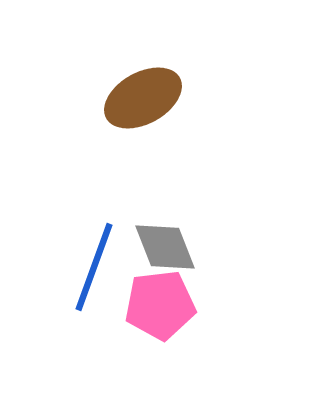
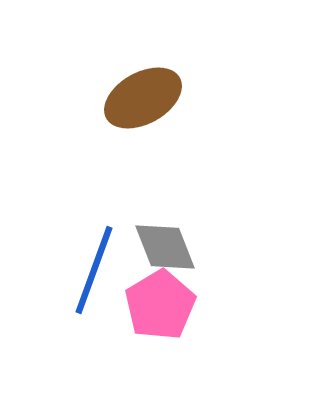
blue line: moved 3 px down
pink pentagon: rotated 24 degrees counterclockwise
